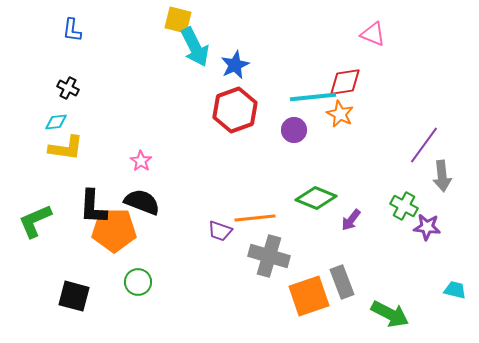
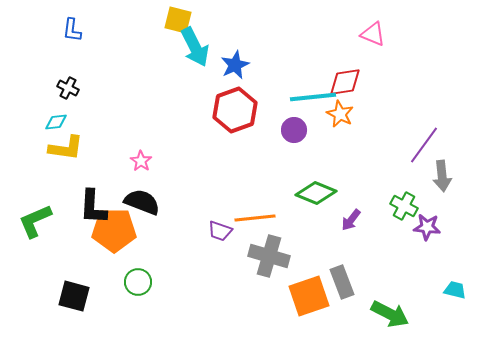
green diamond: moved 5 px up
